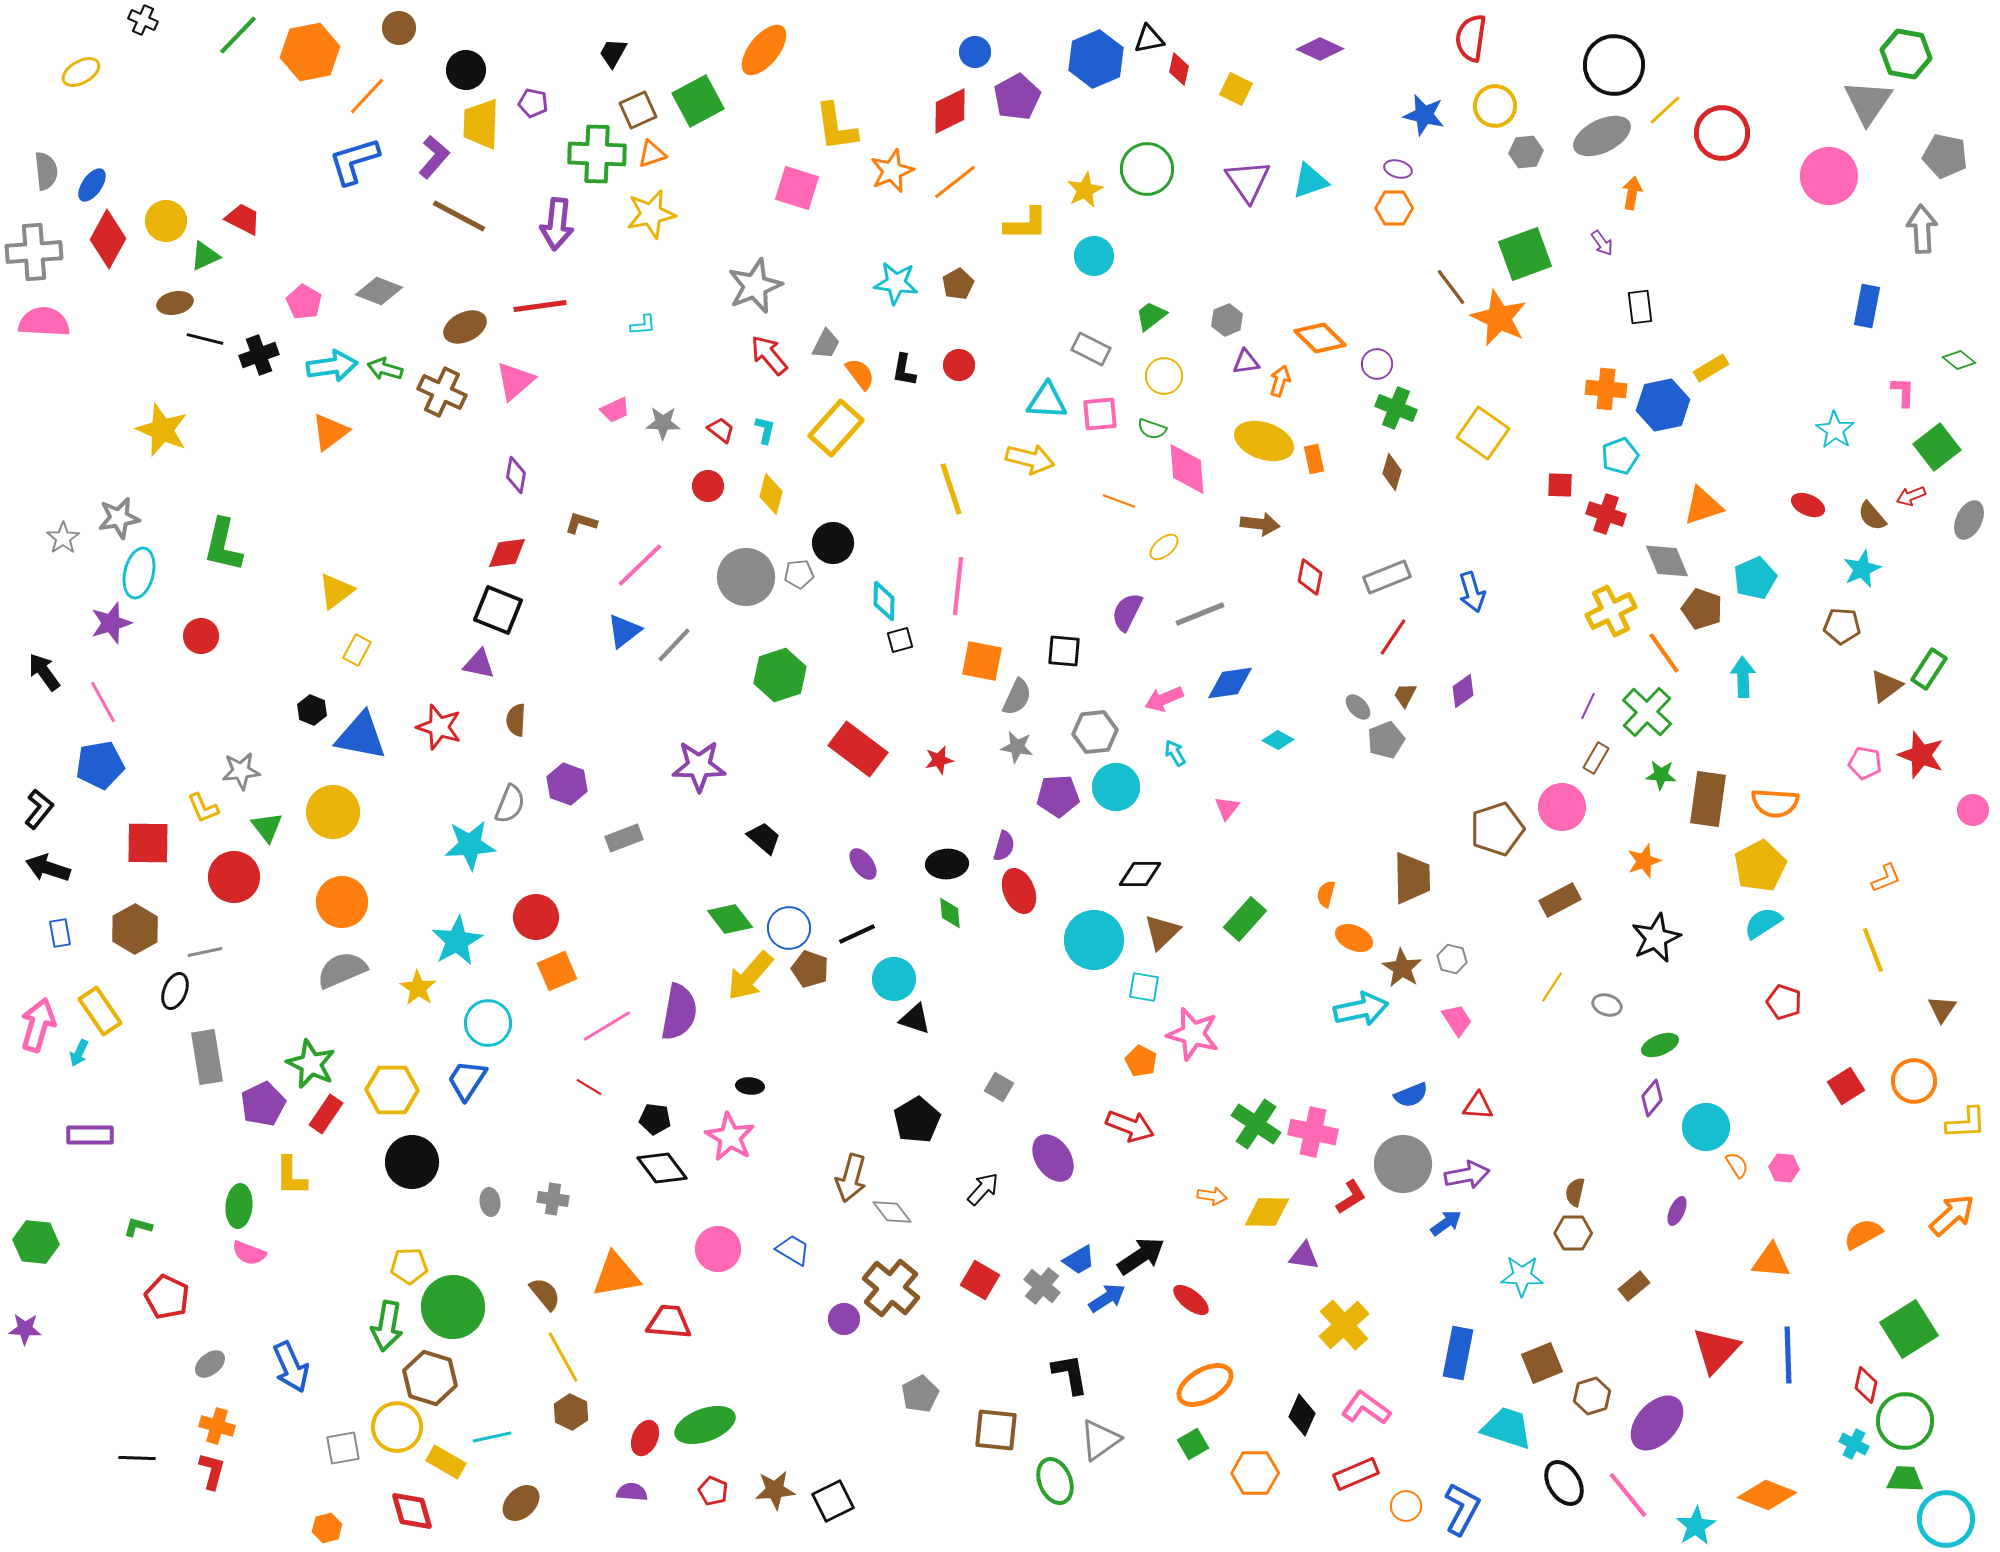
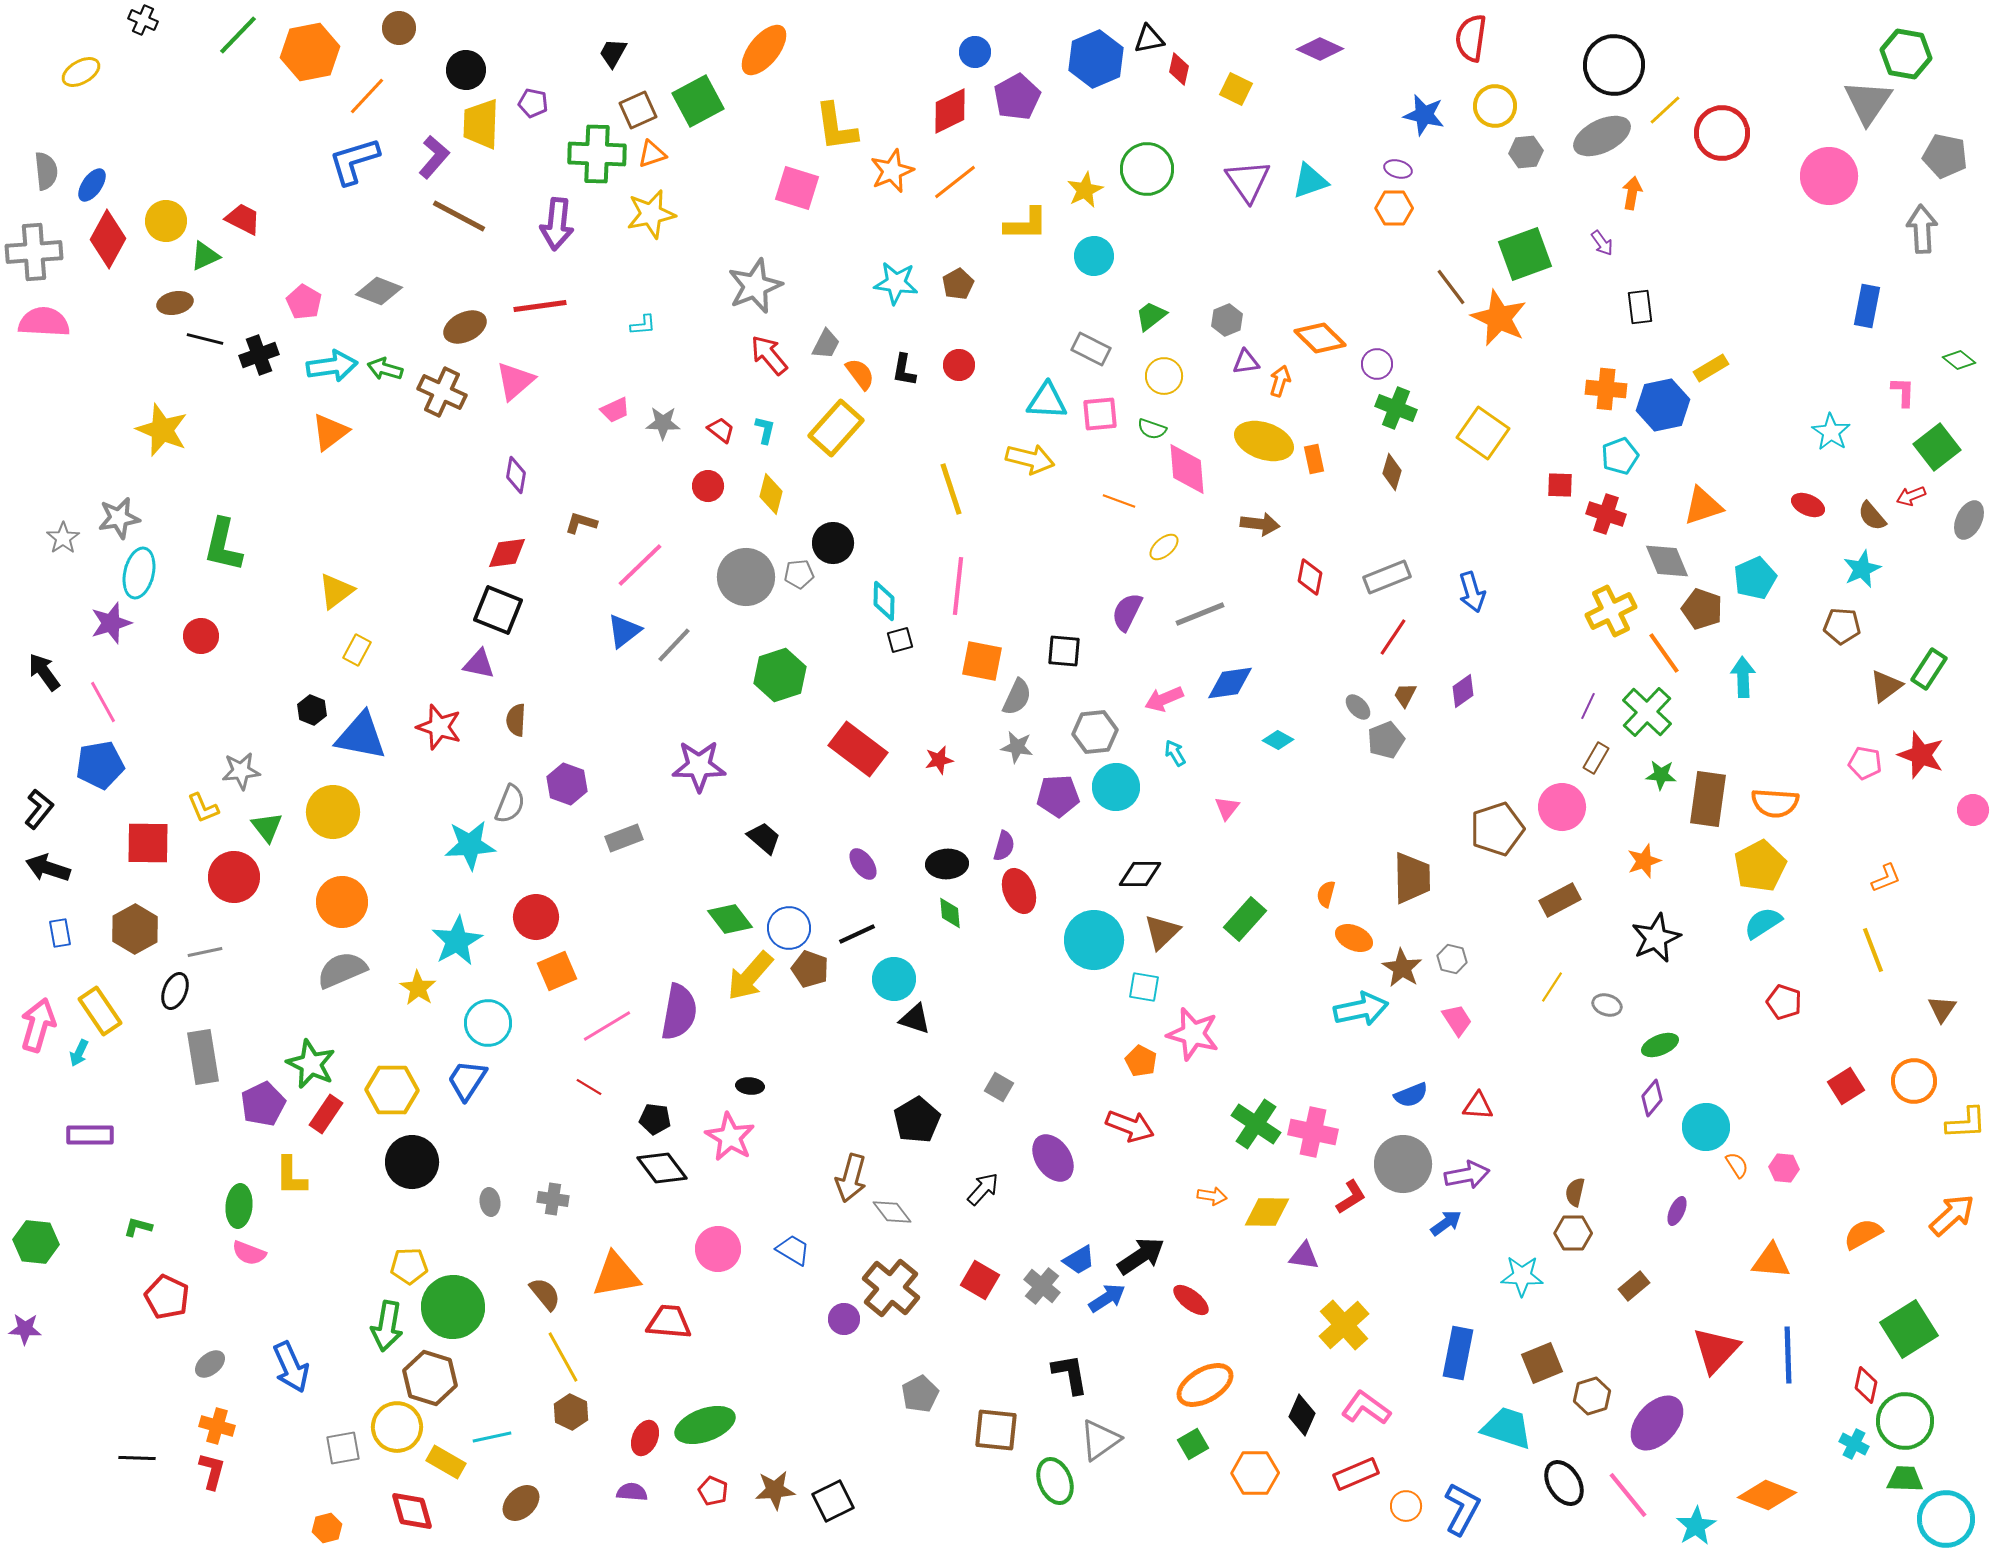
cyan star at (1835, 430): moved 4 px left, 2 px down
gray rectangle at (207, 1057): moved 4 px left
